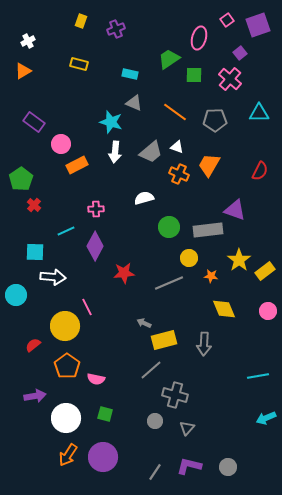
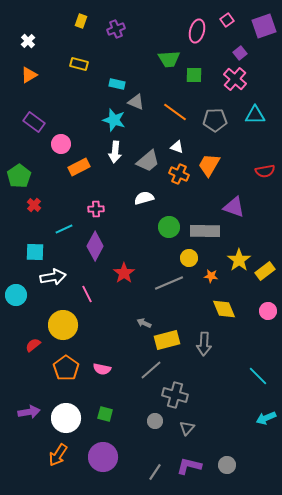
purple square at (258, 25): moved 6 px right, 1 px down
pink ellipse at (199, 38): moved 2 px left, 7 px up
white cross at (28, 41): rotated 16 degrees counterclockwise
green trapezoid at (169, 59): rotated 150 degrees counterclockwise
orange triangle at (23, 71): moved 6 px right, 4 px down
cyan rectangle at (130, 74): moved 13 px left, 10 px down
pink cross at (230, 79): moved 5 px right
gray triangle at (134, 103): moved 2 px right, 1 px up
cyan triangle at (259, 113): moved 4 px left, 2 px down
cyan star at (111, 122): moved 3 px right, 2 px up
gray trapezoid at (151, 152): moved 3 px left, 9 px down
orange rectangle at (77, 165): moved 2 px right, 2 px down
red semicircle at (260, 171): moved 5 px right; rotated 54 degrees clockwise
green pentagon at (21, 179): moved 2 px left, 3 px up
purple triangle at (235, 210): moved 1 px left, 3 px up
gray rectangle at (208, 230): moved 3 px left, 1 px down; rotated 8 degrees clockwise
cyan line at (66, 231): moved 2 px left, 2 px up
red star at (124, 273): rotated 30 degrees counterclockwise
white arrow at (53, 277): rotated 15 degrees counterclockwise
pink line at (87, 307): moved 13 px up
yellow circle at (65, 326): moved 2 px left, 1 px up
yellow rectangle at (164, 340): moved 3 px right
orange pentagon at (67, 366): moved 1 px left, 2 px down
cyan line at (258, 376): rotated 55 degrees clockwise
pink semicircle at (96, 379): moved 6 px right, 10 px up
purple arrow at (35, 396): moved 6 px left, 16 px down
orange arrow at (68, 455): moved 10 px left
gray circle at (228, 467): moved 1 px left, 2 px up
